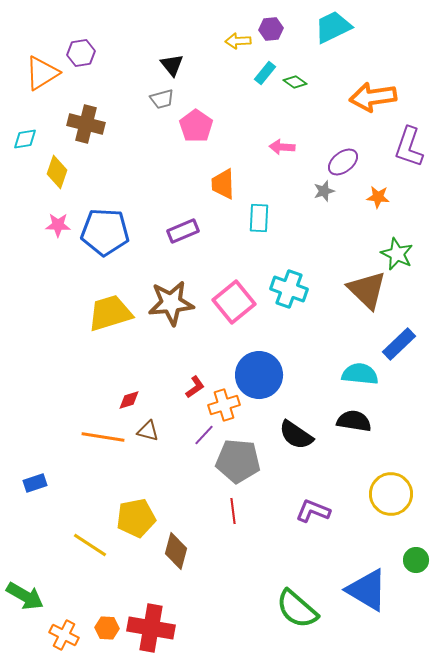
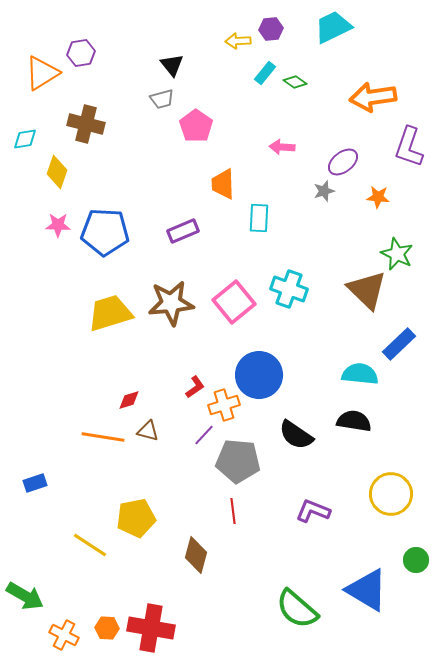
brown diamond at (176, 551): moved 20 px right, 4 px down
